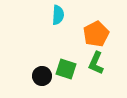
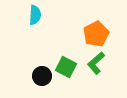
cyan semicircle: moved 23 px left
green L-shape: rotated 25 degrees clockwise
green square: moved 2 px up; rotated 10 degrees clockwise
